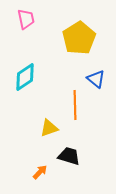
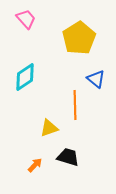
pink trapezoid: rotated 30 degrees counterclockwise
black trapezoid: moved 1 px left, 1 px down
orange arrow: moved 5 px left, 7 px up
